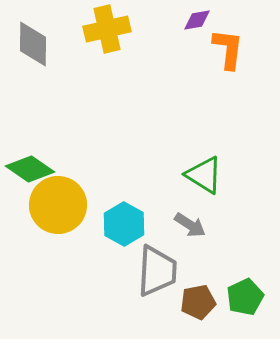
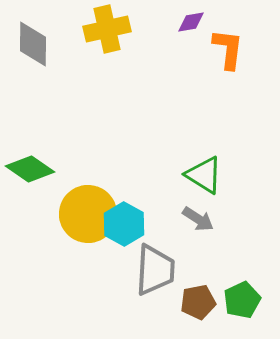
purple diamond: moved 6 px left, 2 px down
yellow circle: moved 30 px right, 9 px down
gray arrow: moved 8 px right, 6 px up
gray trapezoid: moved 2 px left, 1 px up
green pentagon: moved 3 px left, 3 px down
